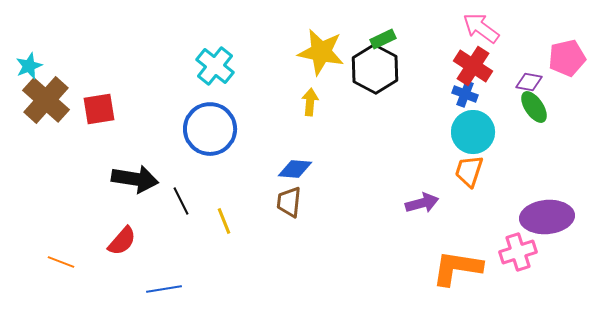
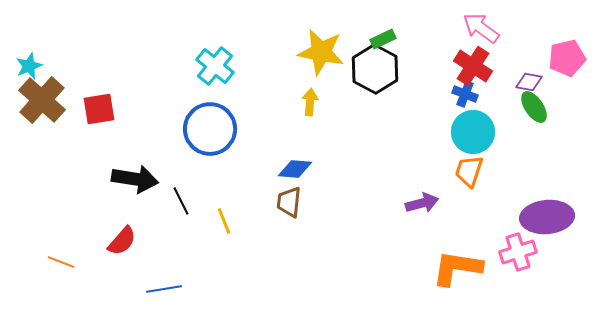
brown cross: moved 4 px left
